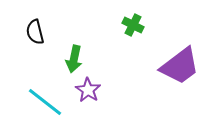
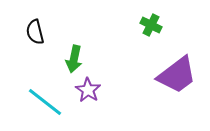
green cross: moved 18 px right
purple trapezoid: moved 3 px left, 9 px down
